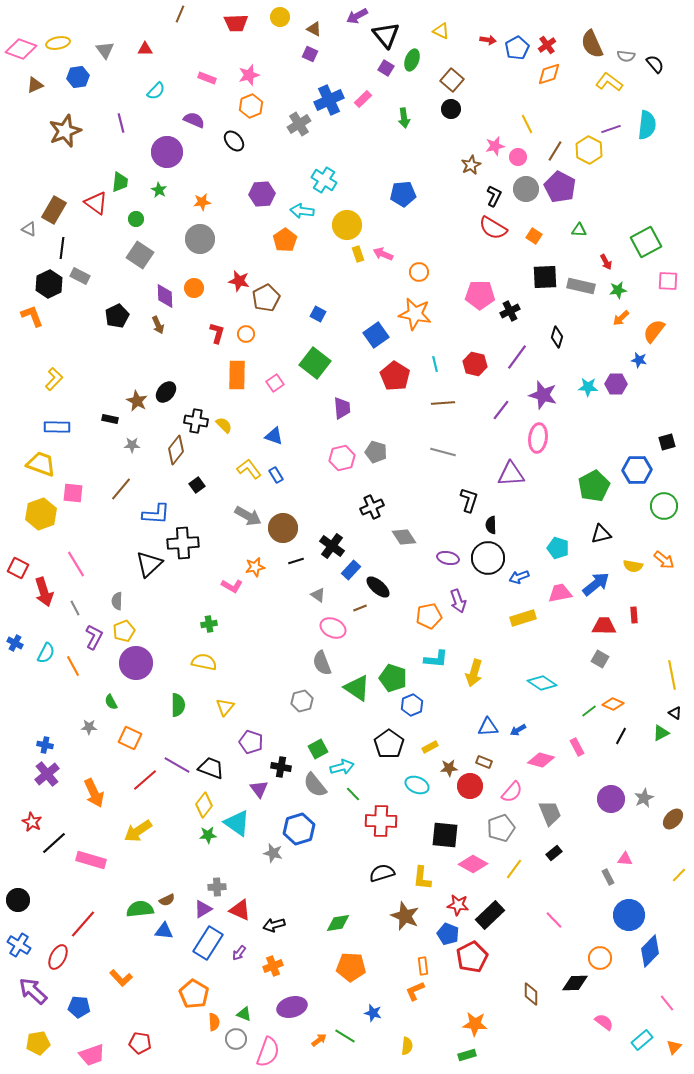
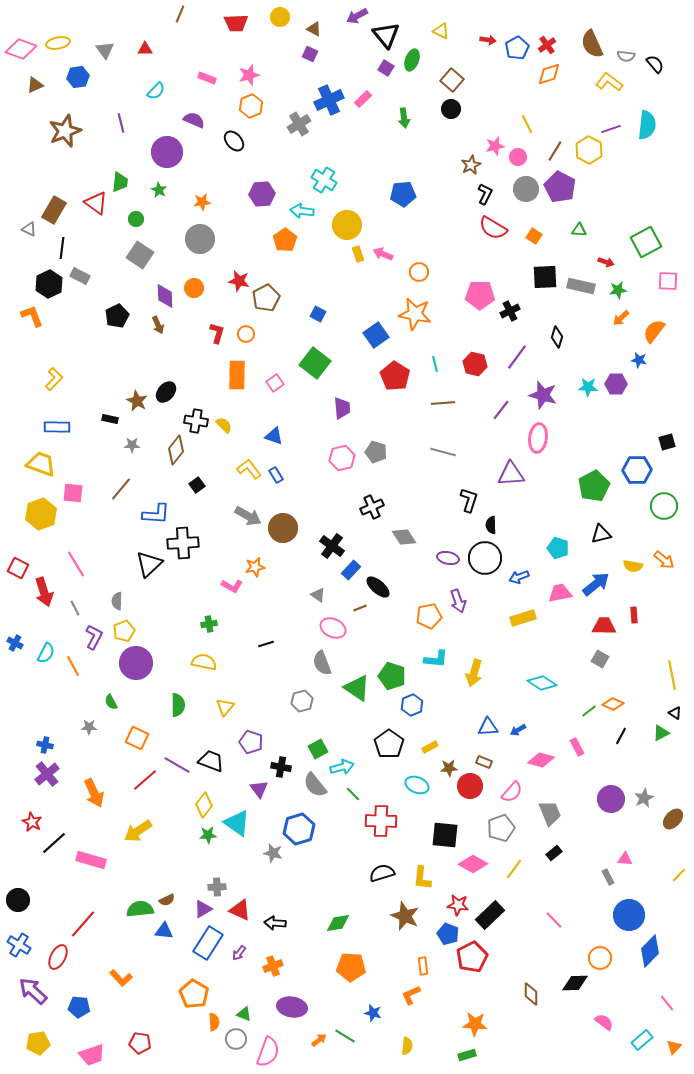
black L-shape at (494, 196): moved 9 px left, 2 px up
red arrow at (606, 262): rotated 42 degrees counterclockwise
black circle at (488, 558): moved 3 px left
black line at (296, 561): moved 30 px left, 83 px down
green pentagon at (393, 678): moved 1 px left, 2 px up
orange square at (130, 738): moved 7 px right
black trapezoid at (211, 768): moved 7 px up
black arrow at (274, 925): moved 1 px right, 2 px up; rotated 20 degrees clockwise
orange L-shape at (415, 991): moved 4 px left, 4 px down
purple ellipse at (292, 1007): rotated 24 degrees clockwise
